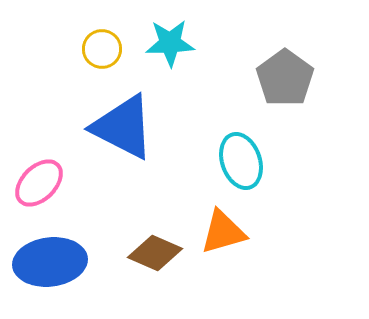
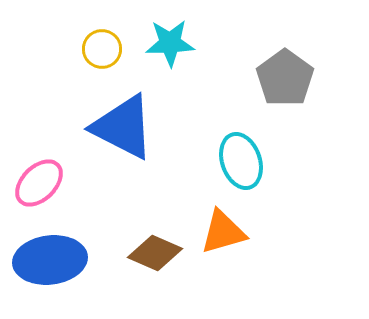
blue ellipse: moved 2 px up
